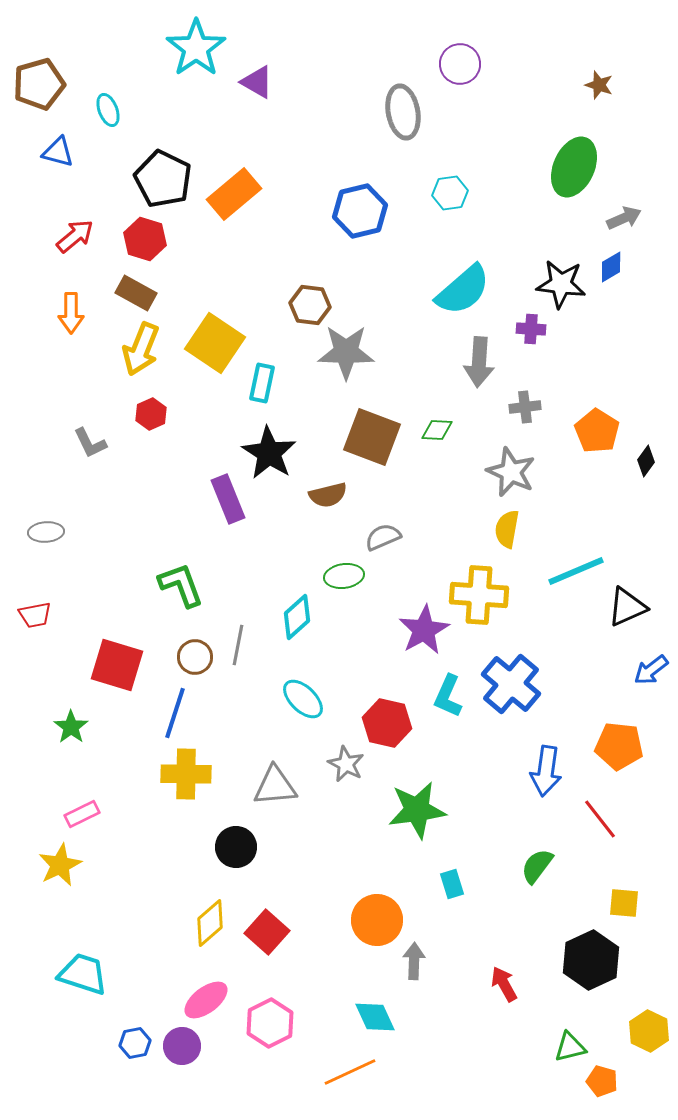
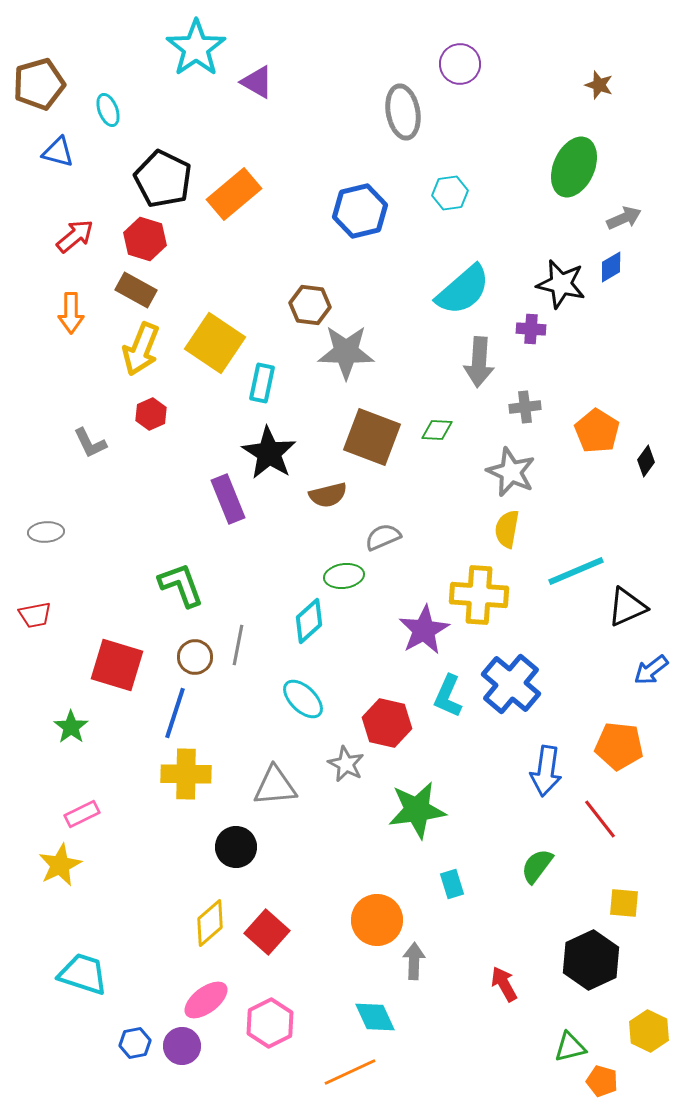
black star at (561, 284): rotated 6 degrees clockwise
brown rectangle at (136, 293): moved 3 px up
cyan diamond at (297, 617): moved 12 px right, 4 px down
